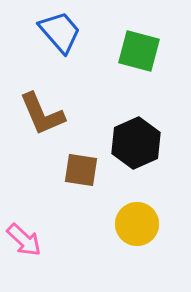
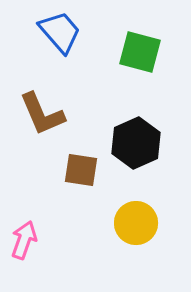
green square: moved 1 px right, 1 px down
yellow circle: moved 1 px left, 1 px up
pink arrow: rotated 114 degrees counterclockwise
